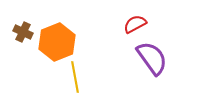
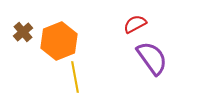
brown cross: rotated 24 degrees clockwise
orange hexagon: moved 2 px right, 1 px up
